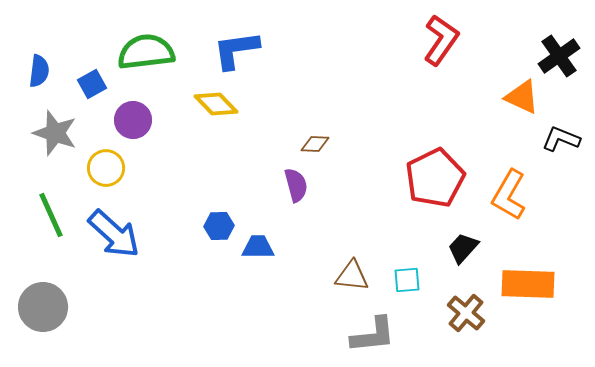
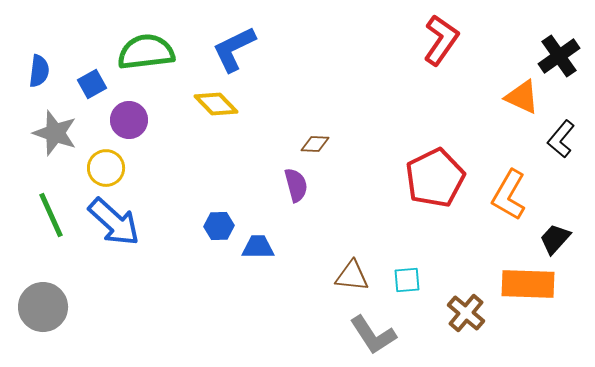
blue L-shape: moved 2 px left, 1 px up; rotated 18 degrees counterclockwise
purple circle: moved 4 px left
black L-shape: rotated 72 degrees counterclockwise
blue arrow: moved 12 px up
black trapezoid: moved 92 px right, 9 px up
gray L-shape: rotated 63 degrees clockwise
